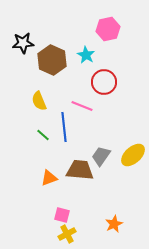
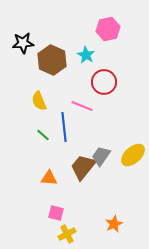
brown trapezoid: moved 3 px right, 3 px up; rotated 56 degrees counterclockwise
orange triangle: rotated 24 degrees clockwise
pink square: moved 6 px left, 2 px up
